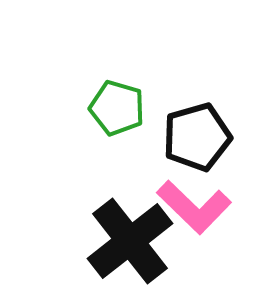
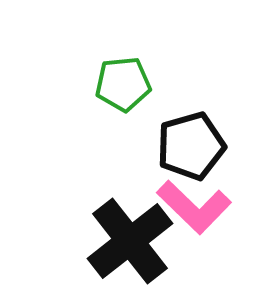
green pentagon: moved 6 px right, 24 px up; rotated 22 degrees counterclockwise
black pentagon: moved 6 px left, 9 px down
